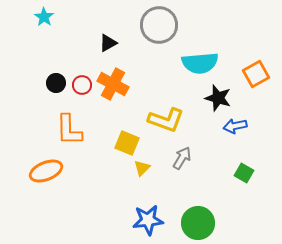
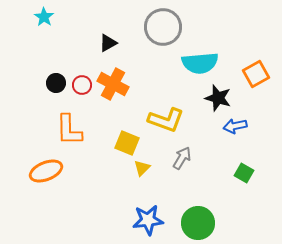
gray circle: moved 4 px right, 2 px down
